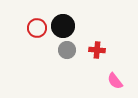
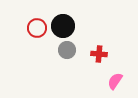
red cross: moved 2 px right, 4 px down
pink semicircle: rotated 72 degrees clockwise
